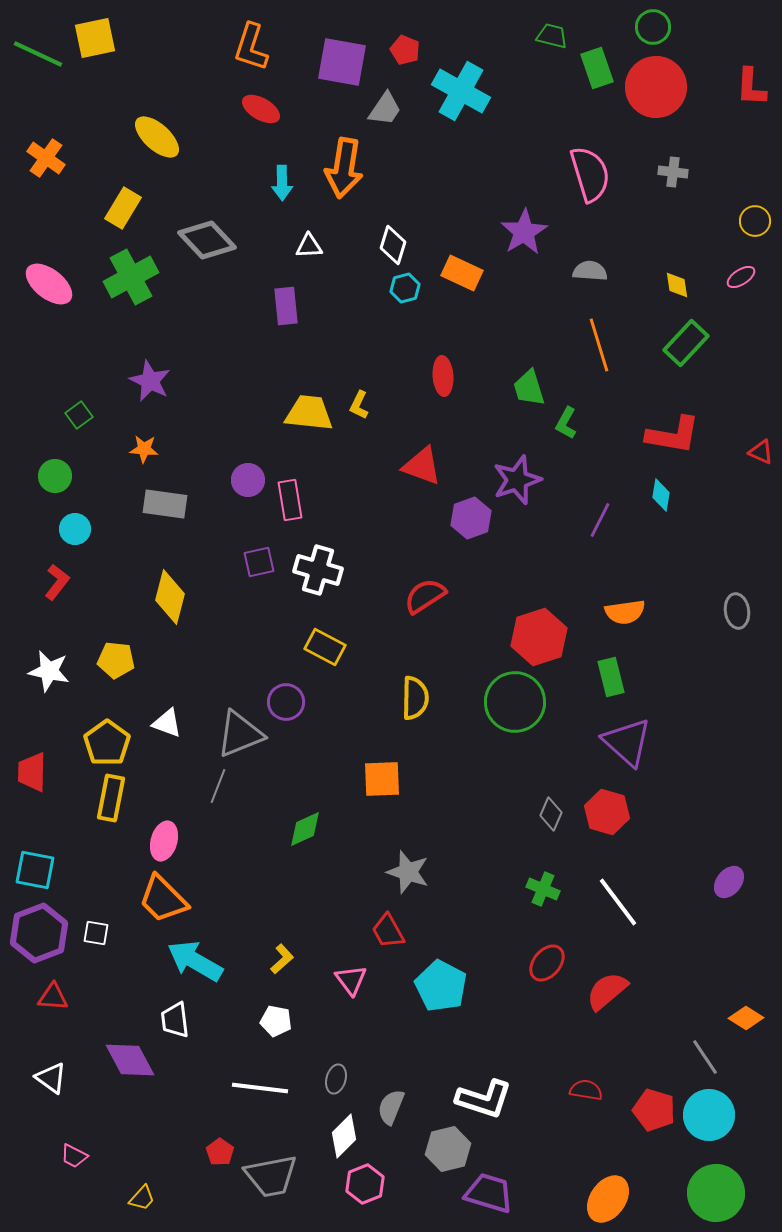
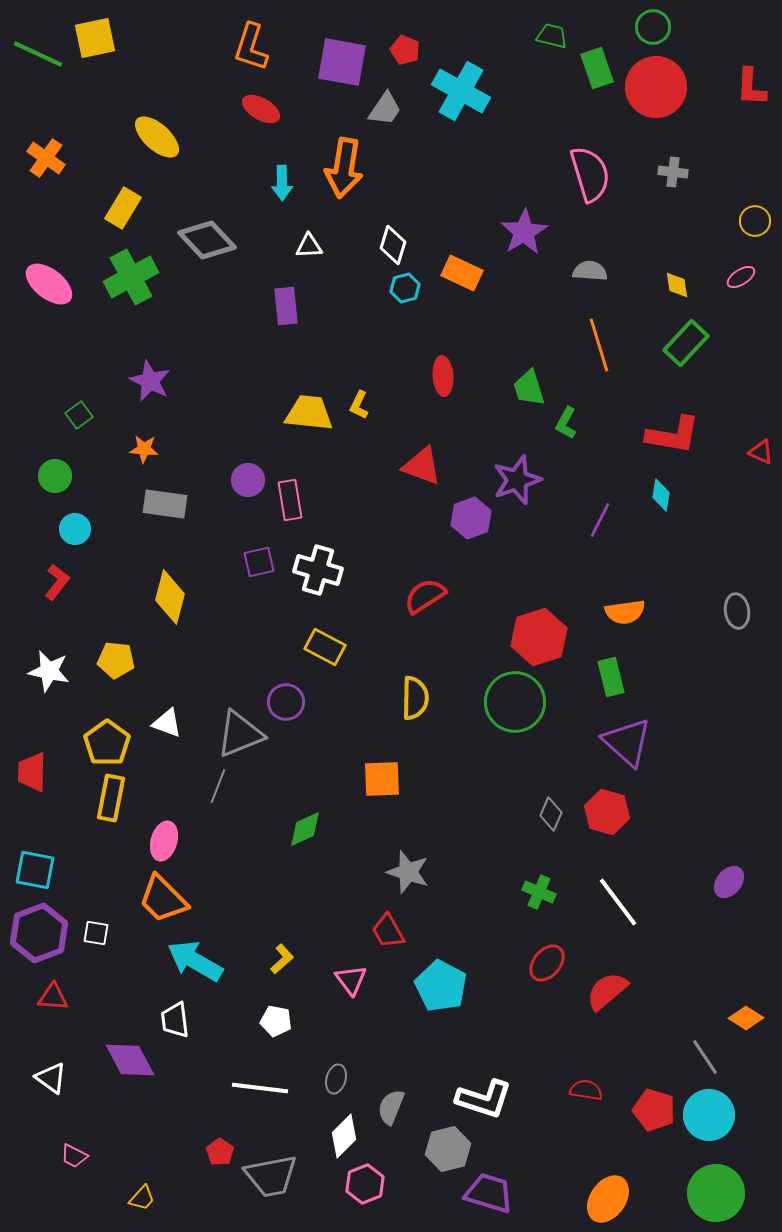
green cross at (543, 889): moved 4 px left, 3 px down
